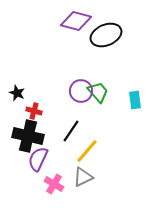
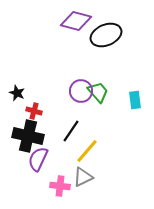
pink cross: moved 6 px right, 2 px down; rotated 24 degrees counterclockwise
